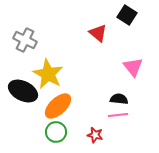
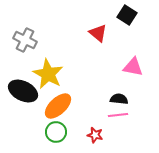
pink triangle: rotated 40 degrees counterclockwise
